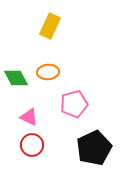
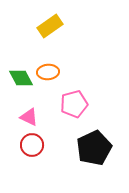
yellow rectangle: rotated 30 degrees clockwise
green diamond: moved 5 px right
